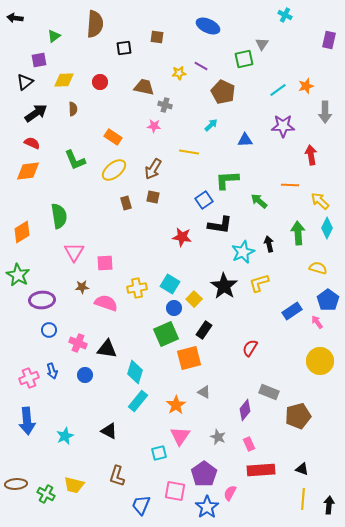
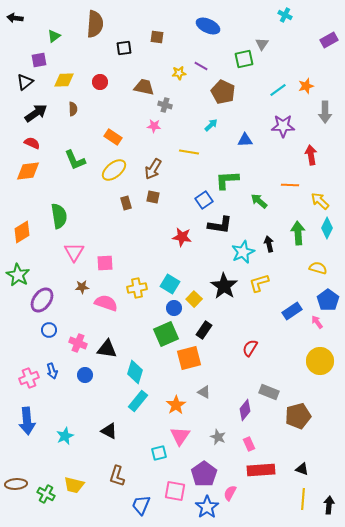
purple rectangle at (329, 40): rotated 48 degrees clockwise
purple ellipse at (42, 300): rotated 50 degrees counterclockwise
